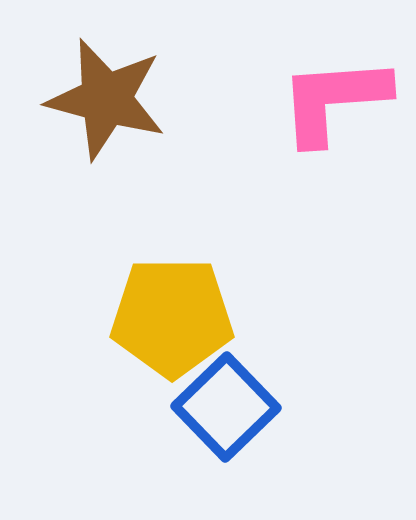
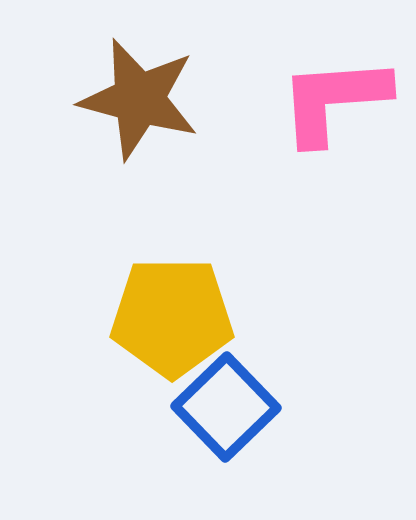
brown star: moved 33 px right
